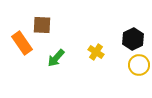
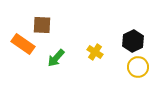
black hexagon: moved 2 px down
orange rectangle: moved 1 px right, 1 px down; rotated 20 degrees counterclockwise
yellow cross: moved 1 px left
yellow circle: moved 1 px left, 2 px down
